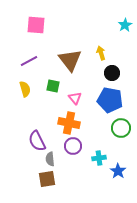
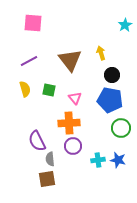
pink square: moved 3 px left, 2 px up
black circle: moved 2 px down
green square: moved 4 px left, 4 px down
orange cross: rotated 15 degrees counterclockwise
cyan cross: moved 1 px left, 2 px down
blue star: moved 11 px up; rotated 21 degrees counterclockwise
